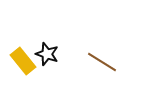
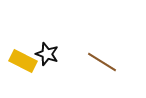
yellow rectangle: rotated 24 degrees counterclockwise
